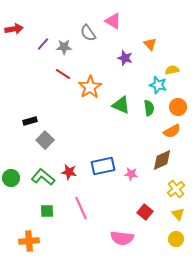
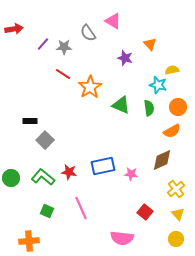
black rectangle: rotated 16 degrees clockwise
green square: rotated 24 degrees clockwise
